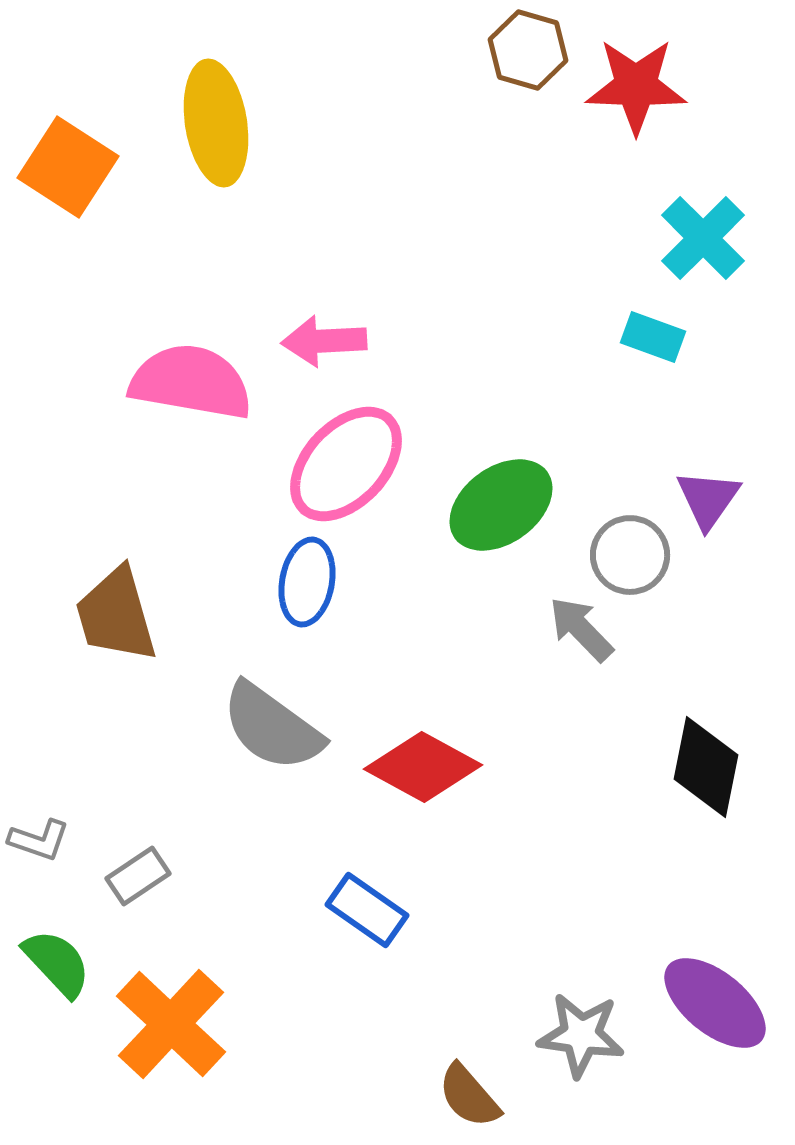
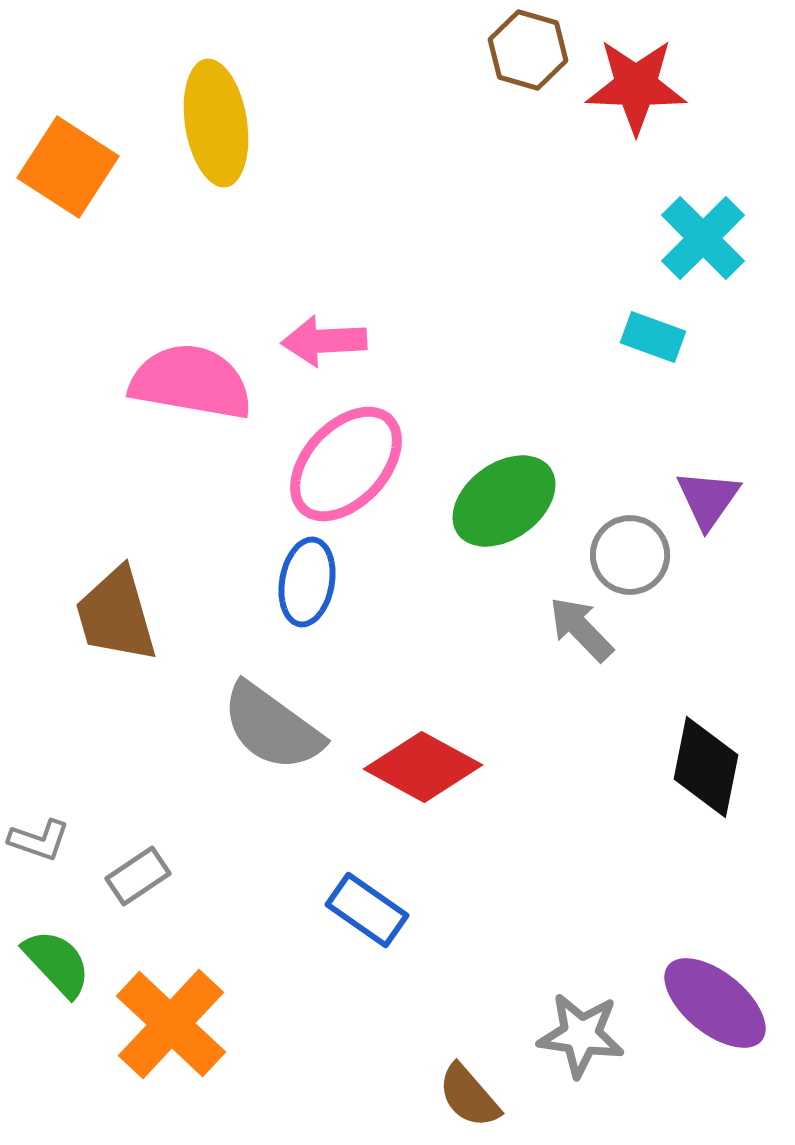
green ellipse: moved 3 px right, 4 px up
